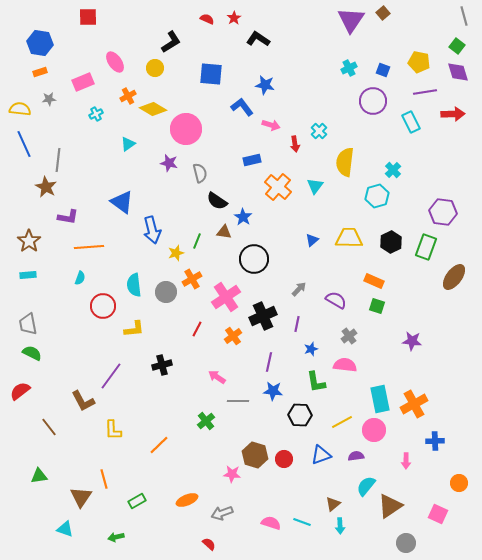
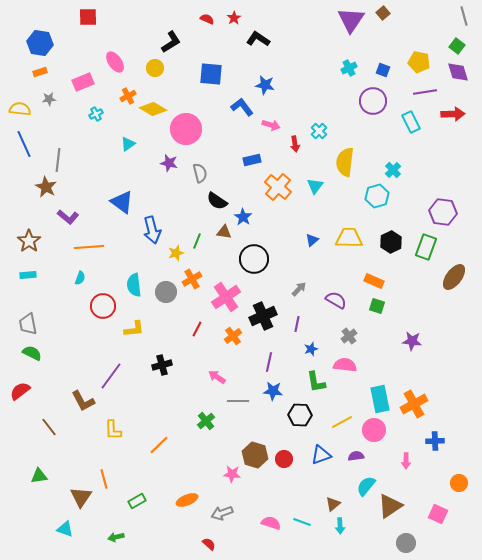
purple L-shape at (68, 217): rotated 30 degrees clockwise
